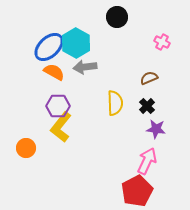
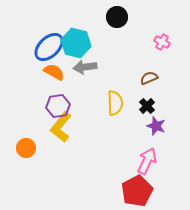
cyan hexagon: rotated 16 degrees counterclockwise
purple hexagon: rotated 10 degrees counterclockwise
purple star: moved 3 px up; rotated 12 degrees clockwise
